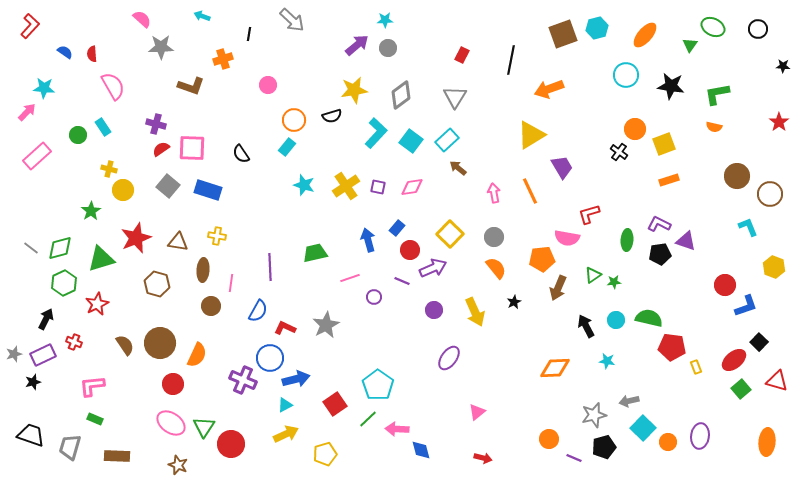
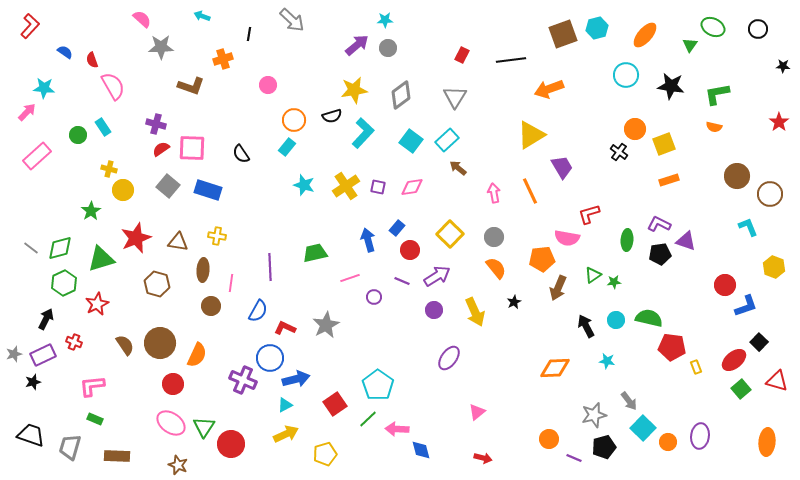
red semicircle at (92, 54): moved 6 px down; rotated 14 degrees counterclockwise
black line at (511, 60): rotated 72 degrees clockwise
cyan L-shape at (376, 133): moved 13 px left
purple arrow at (433, 268): moved 4 px right, 8 px down; rotated 8 degrees counterclockwise
gray arrow at (629, 401): rotated 114 degrees counterclockwise
